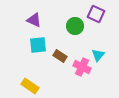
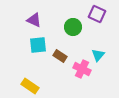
purple square: moved 1 px right
green circle: moved 2 px left, 1 px down
pink cross: moved 2 px down
